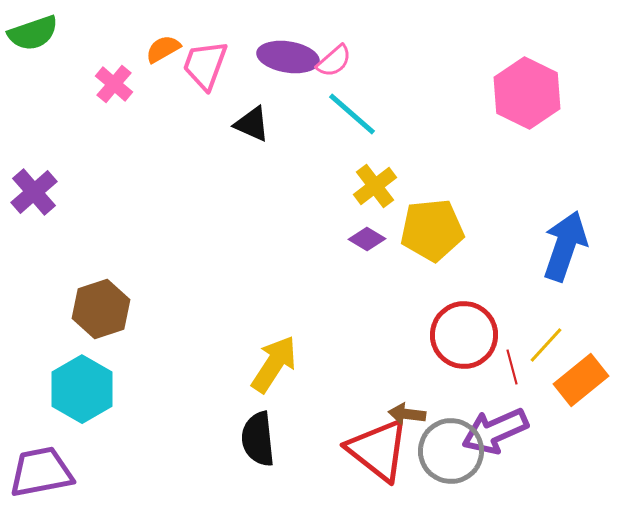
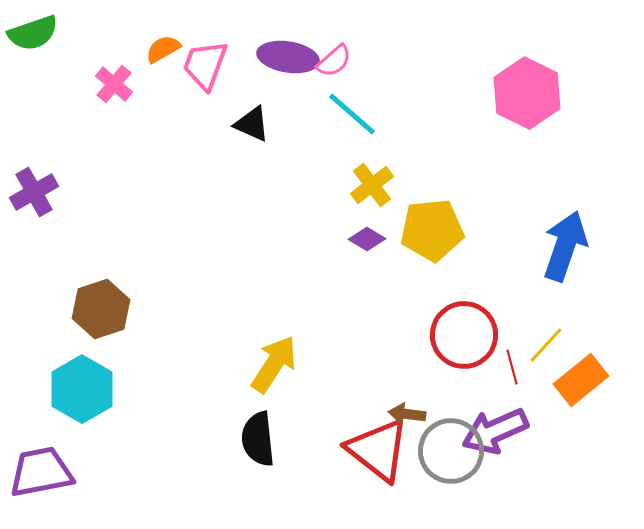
yellow cross: moved 3 px left, 1 px up
purple cross: rotated 12 degrees clockwise
